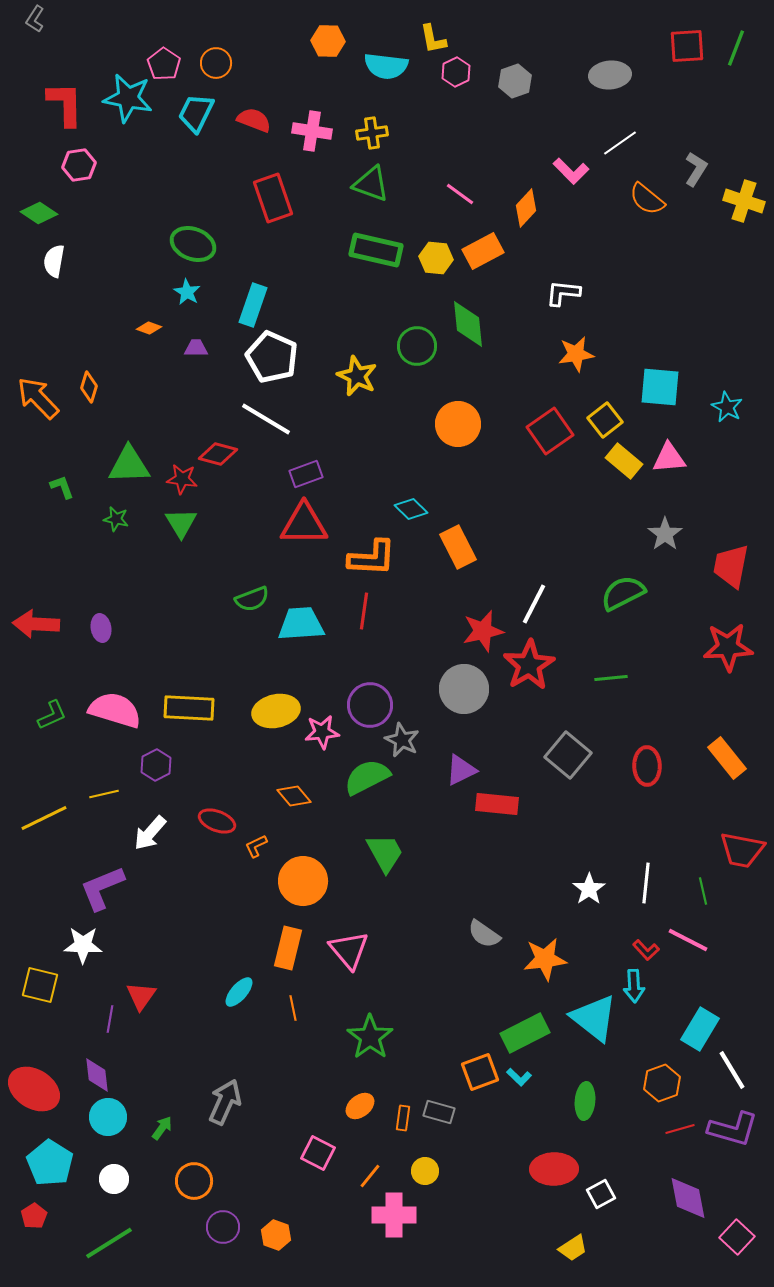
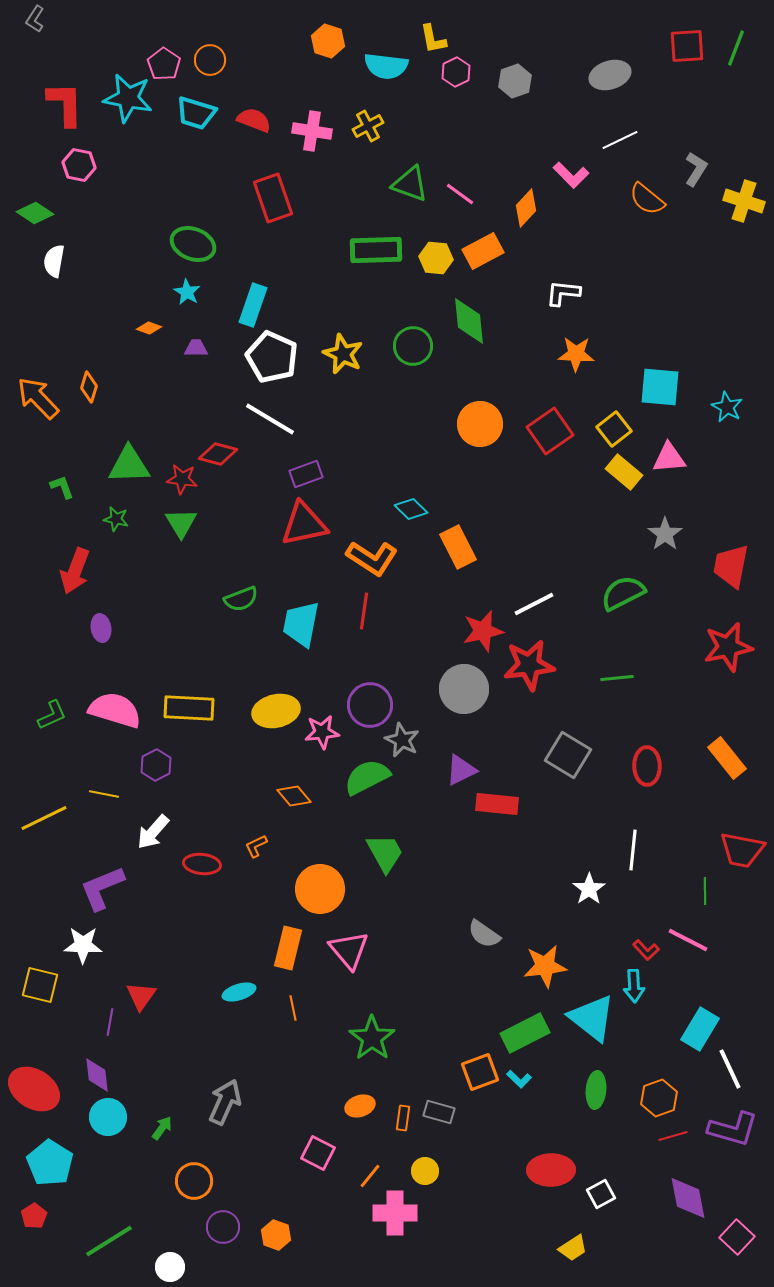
orange hexagon at (328, 41): rotated 16 degrees clockwise
orange circle at (216, 63): moved 6 px left, 3 px up
gray ellipse at (610, 75): rotated 12 degrees counterclockwise
cyan trapezoid at (196, 113): rotated 99 degrees counterclockwise
yellow cross at (372, 133): moved 4 px left, 7 px up; rotated 20 degrees counterclockwise
white line at (620, 143): moved 3 px up; rotated 9 degrees clockwise
pink hexagon at (79, 165): rotated 20 degrees clockwise
pink L-shape at (571, 171): moved 4 px down
green triangle at (371, 184): moved 39 px right
green diamond at (39, 213): moved 4 px left
green rectangle at (376, 250): rotated 15 degrees counterclockwise
green diamond at (468, 324): moved 1 px right, 3 px up
green circle at (417, 346): moved 4 px left
orange star at (576, 354): rotated 12 degrees clockwise
yellow star at (357, 376): moved 14 px left, 22 px up
white line at (266, 419): moved 4 px right
yellow square at (605, 420): moved 9 px right, 9 px down
orange circle at (458, 424): moved 22 px right
yellow rectangle at (624, 461): moved 11 px down
red triangle at (304, 524): rotated 12 degrees counterclockwise
orange L-shape at (372, 558): rotated 30 degrees clockwise
green semicircle at (252, 599): moved 11 px left
white line at (534, 604): rotated 36 degrees clockwise
red arrow at (36, 624): moved 39 px right, 53 px up; rotated 72 degrees counterclockwise
cyan trapezoid at (301, 624): rotated 75 degrees counterclockwise
red star at (728, 647): rotated 9 degrees counterclockwise
red star at (529, 665): rotated 24 degrees clockwise
green line at (611, 678): moved 6 px right
gray square at (568, 755): rotated 9 degrees counterclockwise
yellow line at (104, 794): rotated 24 degrees clockwise
red ellipse at (217, 821): moved 15 px left, 43 px down; rotated 15 degrees counterclockwise
white arrow at (150, 833): moved 3 px right, 1 px up
orange circle at (303, 881): moved 17 px right, 8 px down
white line at (646, 883): moved 13 px left, 33 px up
green line at (703, 891): moved 2 px right; rotated 12 degrees clockwise
orange star at (545, 959): moved 7 px down
cyan ellipse at (239, 992): rotated 32 degrees clockwise
cyan triangle at (594, 1018): moved 2 px left
purple line at (110, 1019): moved 3 px down
green star at (370, 1037): moved 2 px right, 1 px down
white line at (732, 1070): moved 2 px left, 1 px up; rotated 6 degrees clockwise
cyan L-shape at (519, 1077): moved 2 px down
orange hexagon at (662, 1083): moved 3 px left, 15 px down
green ellipse at (585, 1101): moved 11 px right, 11 px up
orange ellipse at (360, 1106): rotated 20 degrees clockwise
red line at (680, 1129): moved 7 px left, 7 px down
red ellipse at (554, 1169): moved 3 px left, 1 px down
white circle at (114, 1179): moved 56 px right, 88 px down
pink cross at (394, 1215): moved 1 px right, 2 px up
green line at (109, 1243): moved 2 px up
